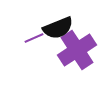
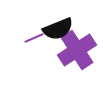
black semicircle: moved 1 px down
